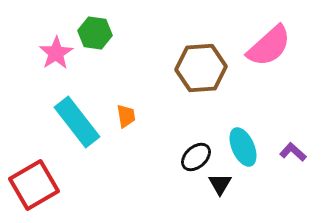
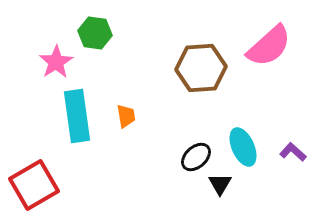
pink star: moved 9 px down
cyan rectangle: moved 6 px up; rotated 30 degrees clockwise
